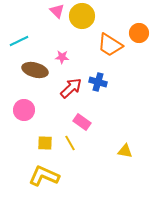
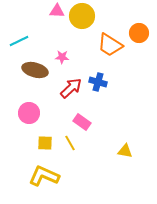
pink triangle: rotated 42 degrees counterclockwise
pink circle: moved 5 px right, 3 px down
